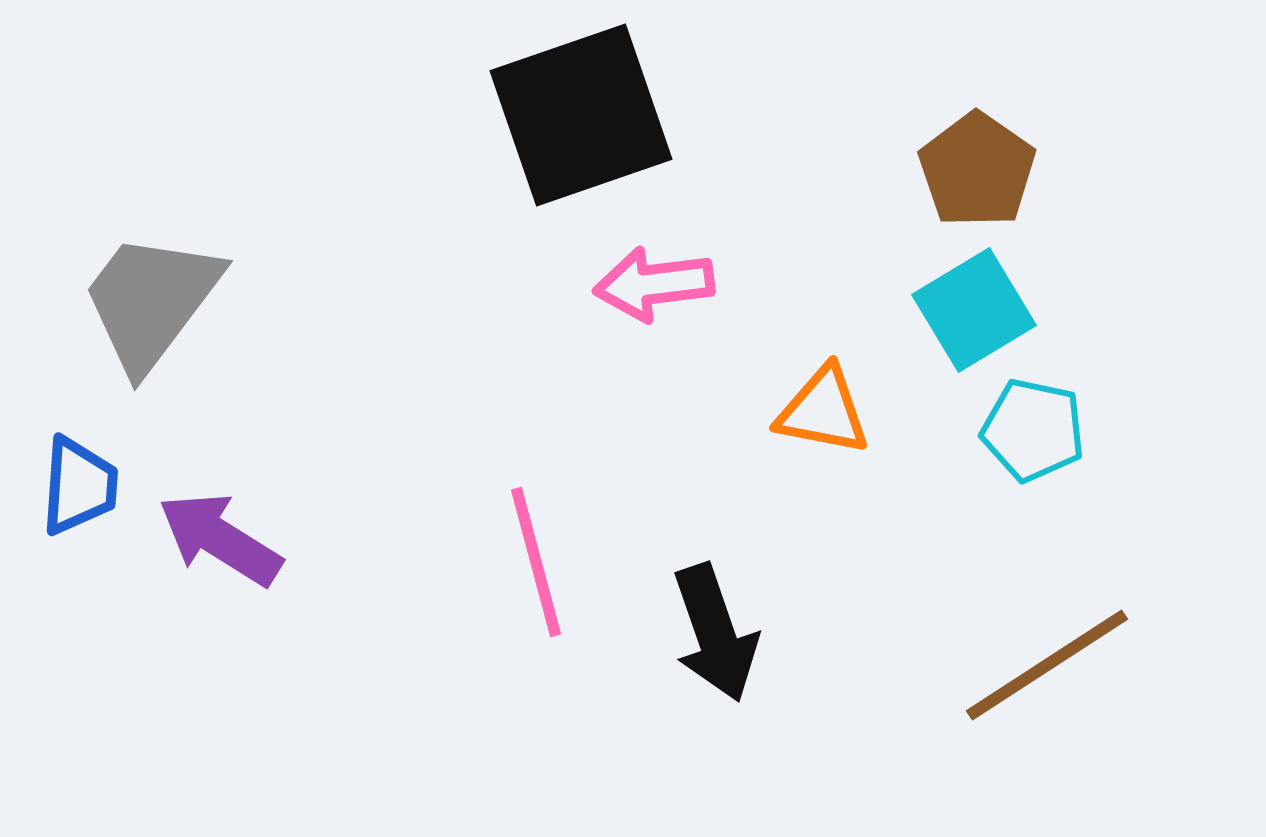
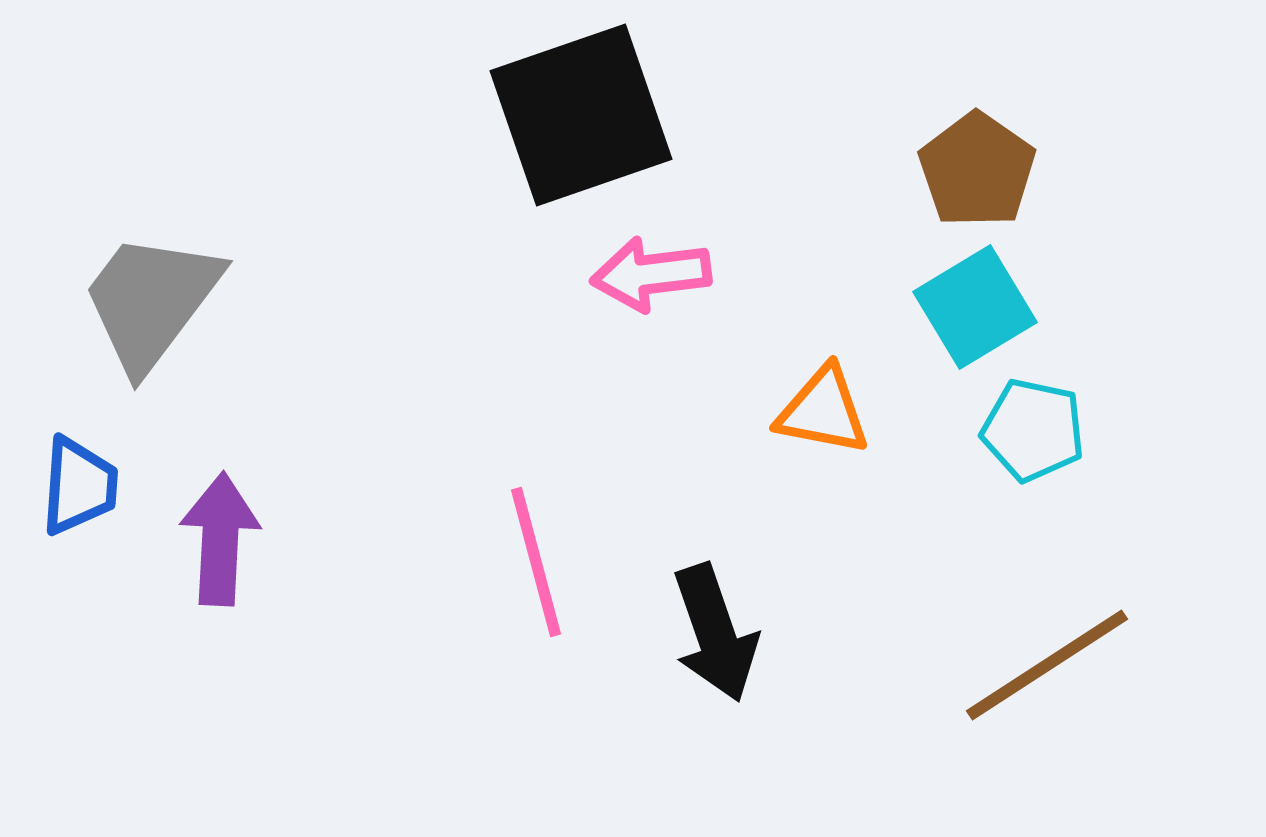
pink arrow: moved 3 px left, 10 px up
cyan square: moved 1 px right, 3 px up
purple arrow: rotated 61 degrees clockwise
